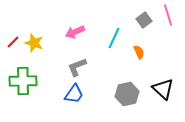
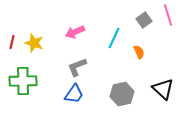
red line: moved 1 px left; rotated 32 degrees counterclockwise
gray hexagon: moved 5 px left
